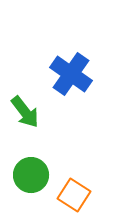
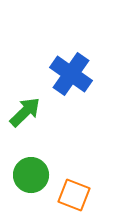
green arrow: rotated 96 degrees counterclockwise
orange square: rotated 12 degrees counterclockwise
